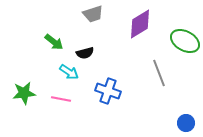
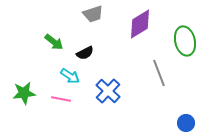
green ellipse: rotated 48 degrees clockwise
black semicircle: rotated 12 degrees counterclockwise
cyan arrow: moved 1 px right, 4 px down
blue cross: rotated 25 degrees clockwise
